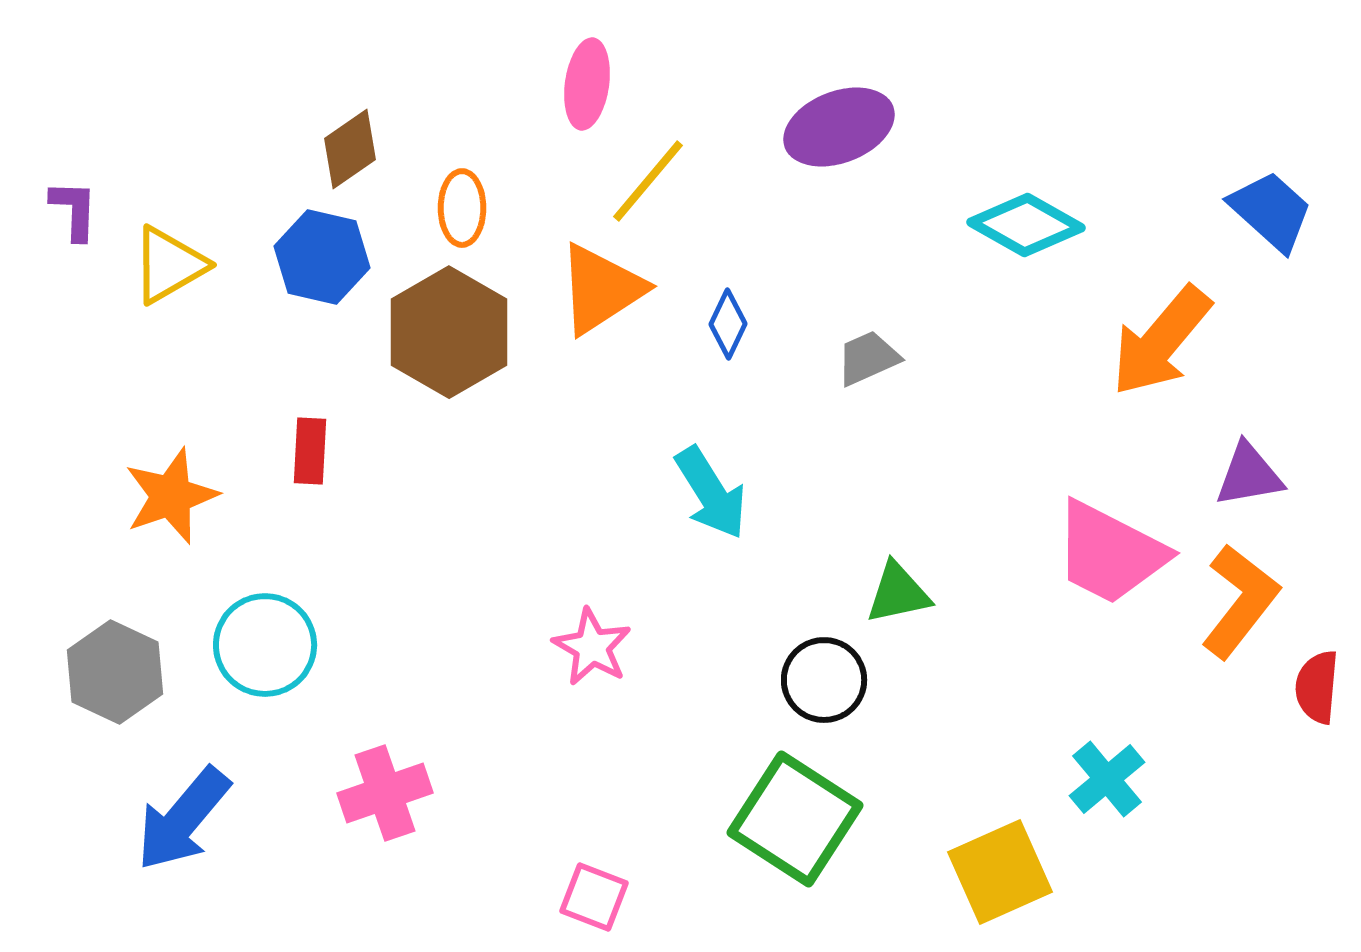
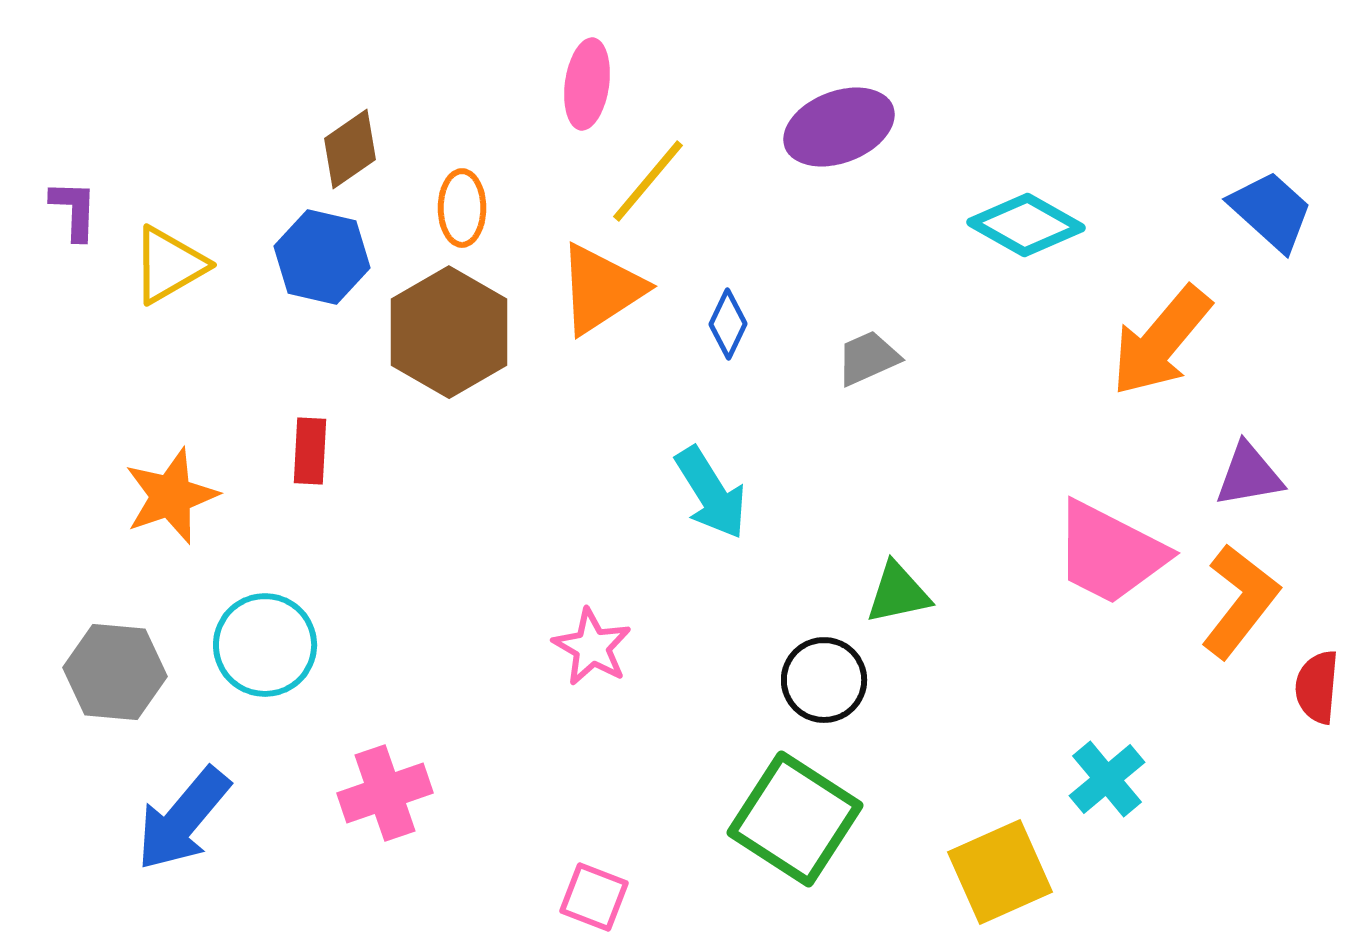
gray hexagon: rotated 20 degrees counterclockwise
